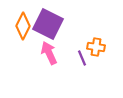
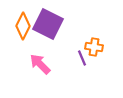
orange cross: moved 2 px left
pink arrow: moved 9 px left, 11 px down; rotated 20 degrees counterclockwise
